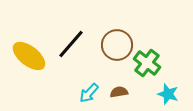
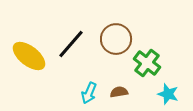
brown circle: moved 1 px left, 6 px up
cyan arrow: rotated 20 degrees counterclockwise
